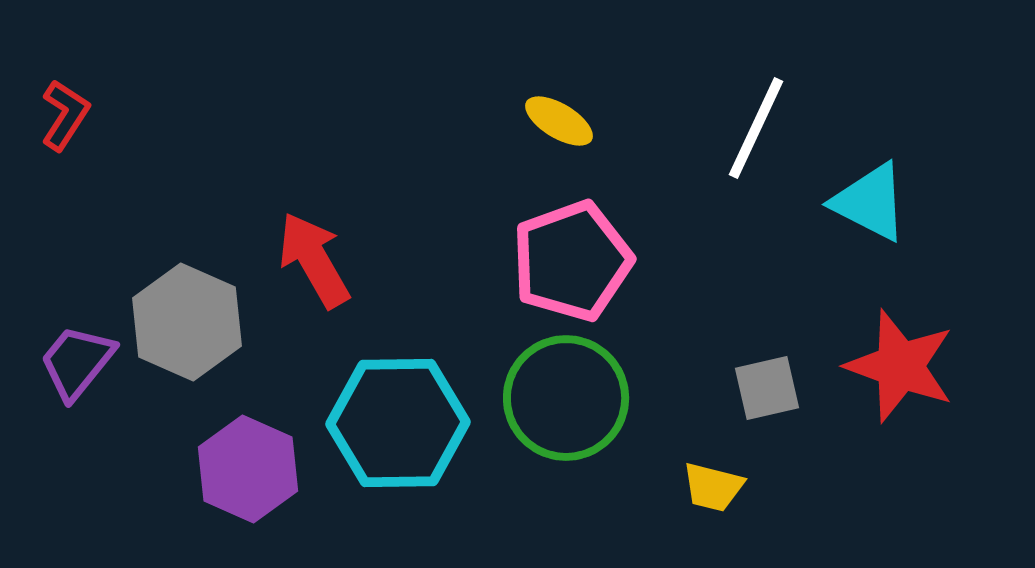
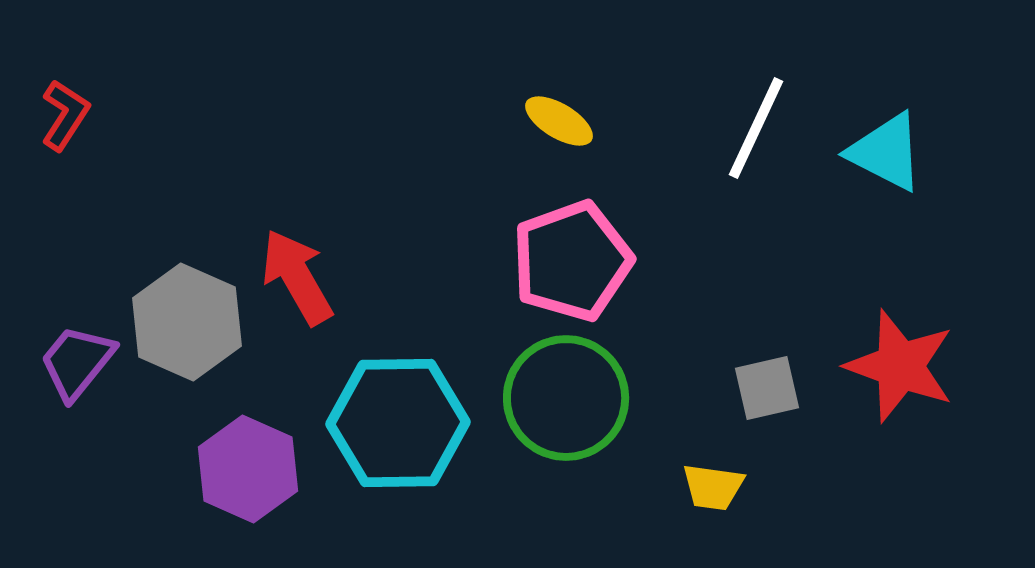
cyan triangle: moved 16 px right, 50 px up
red arrow: moved 17 px left, 17 px down
yellow trapezoid: rotated 6 degrees counterclockwise
